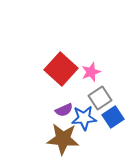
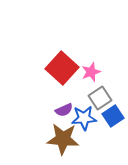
red square: moved 1 px right, 1 px up
blue square: moved 1 px up
